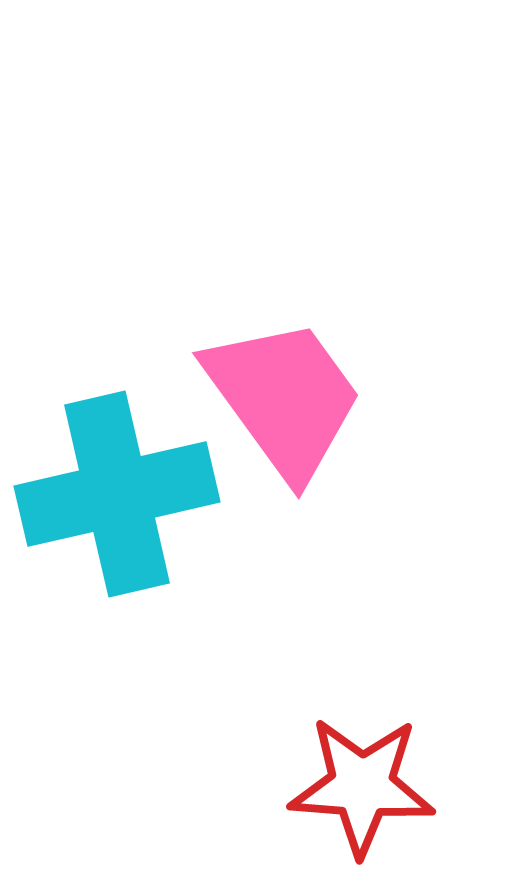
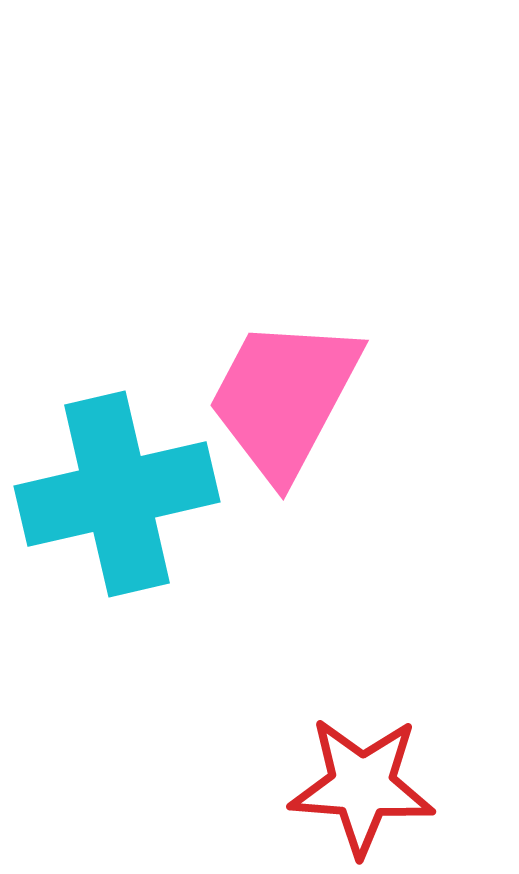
pink trapezoid: rotated 116 degrees counterclockwise
